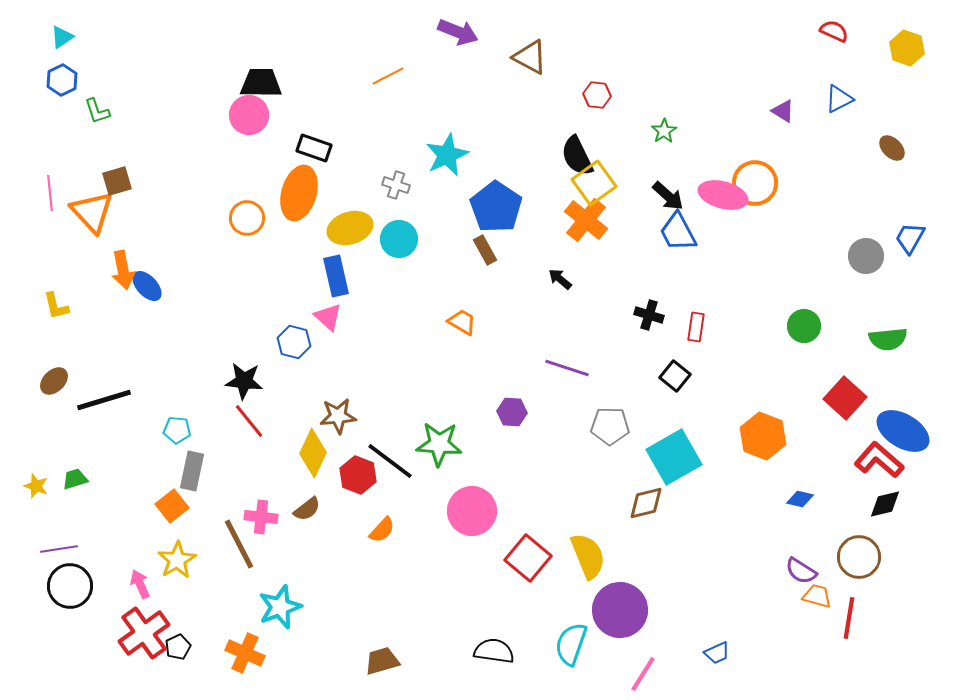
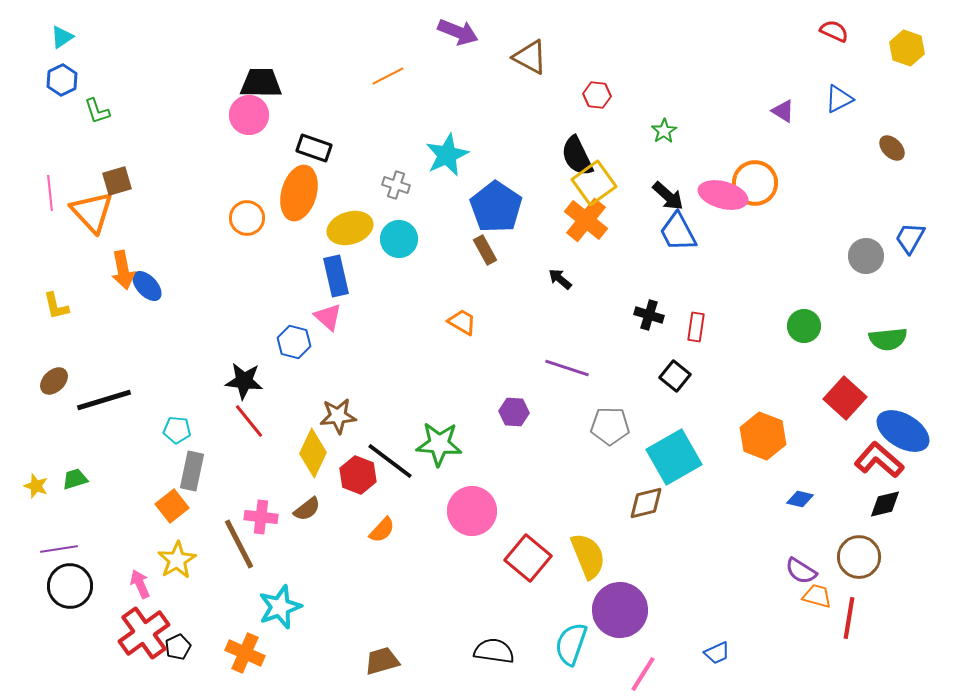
purple hexagon at (512, 412): moved 2 px right
